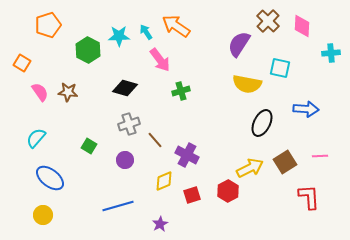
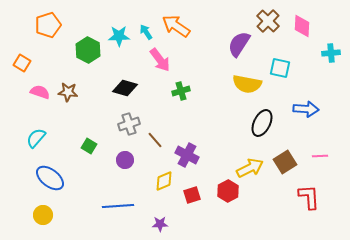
pink semicircle: rotated 36 degrees counterclockwise
blue line: rotated 12 degrees clockwise
purple star: rotated 28 degrees clockwise
